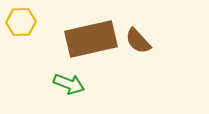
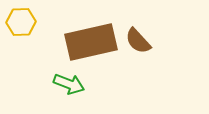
brown rectangle: moved 3 px down
